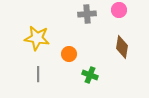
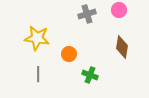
gray cross: rotated 12 degrees counterclockwise
